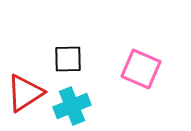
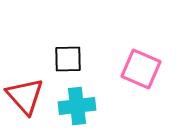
red triangle: moved 3 px down; rotated 39 degrees counterclockwise
cyan cross: moved 5 px right; rotated 15 degrees clockwise
